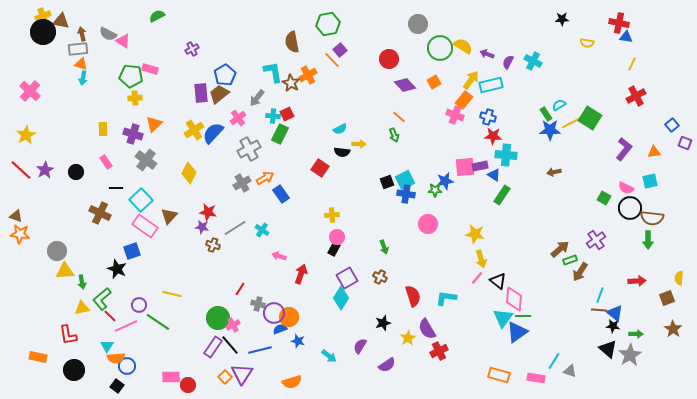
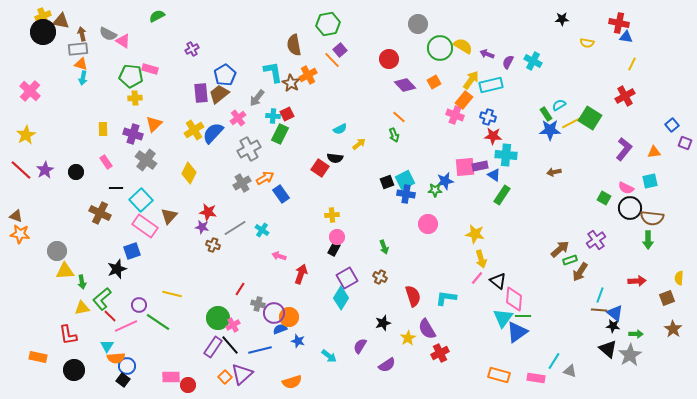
brown semicircle at (292, 42): moved 2 px right, 3 px down
red cross at (636, 96): moved 11 px left
yellow arrow at (359, 144): rotated 40 degrees counterclockwise
black semicircle at (342, 152): moved 7 px left, 6 px down
black star at (117, 269): rotated 30 degrees clockwise
red cross at (439, 351): moved 1 px right, 2 px down
purple triangle at (242, 374): rotated 15 degrees clockwise
black square at (117, 386): moved 6 px right, 6 px up
